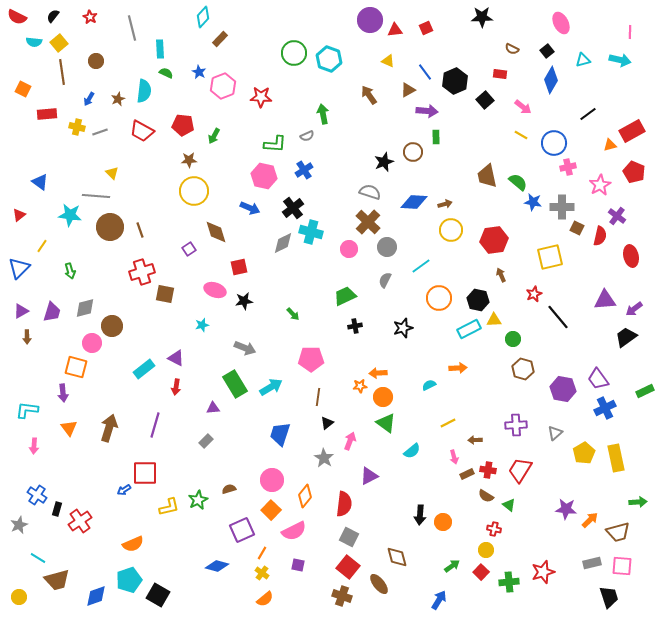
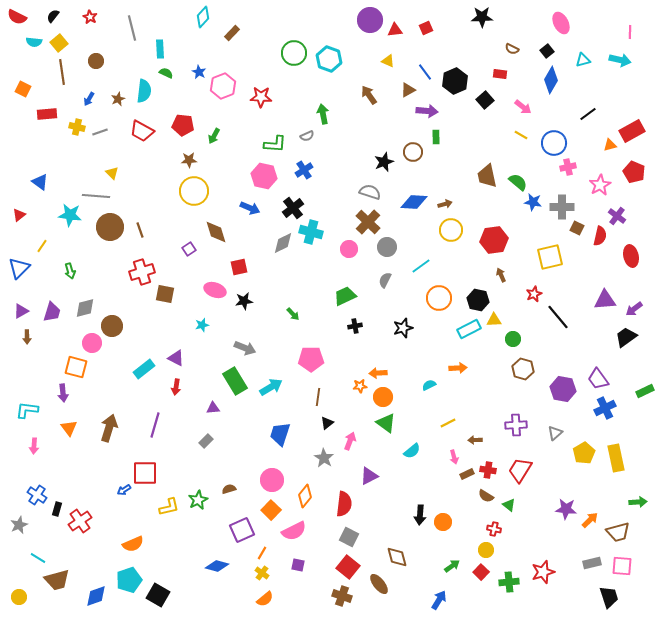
brown rectangle at (220, 39): moved 12 px right, 6 px up
green rectangle at (235, 384): moved 3 px up
